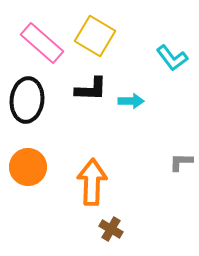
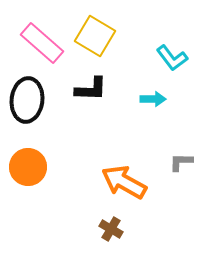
cyan arrow: moved 22 px right, 2 px up
orange arrow: moved 32 px right; rotated 63 degrees counterclockwise
